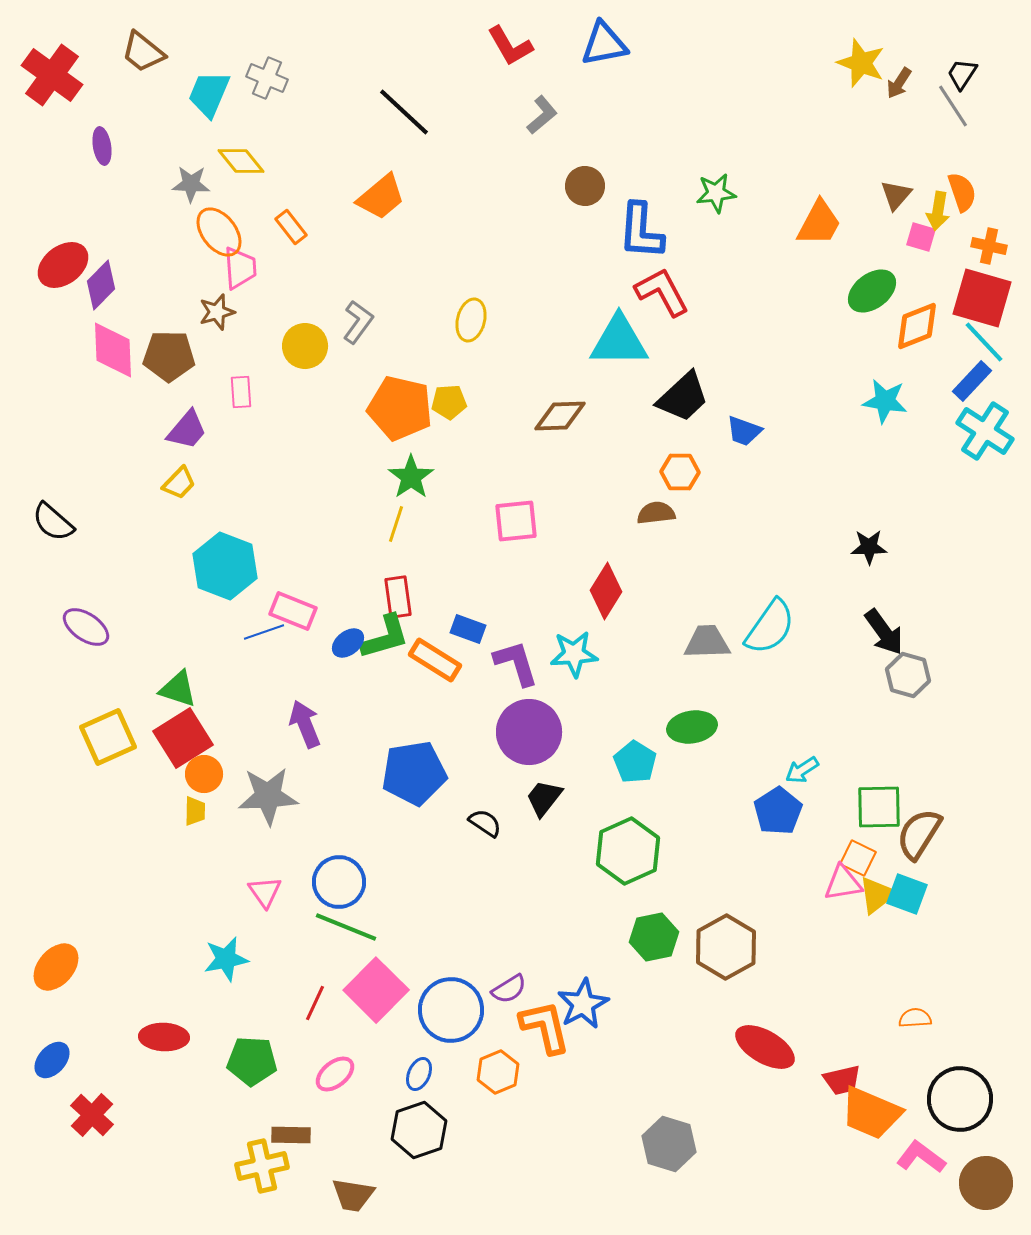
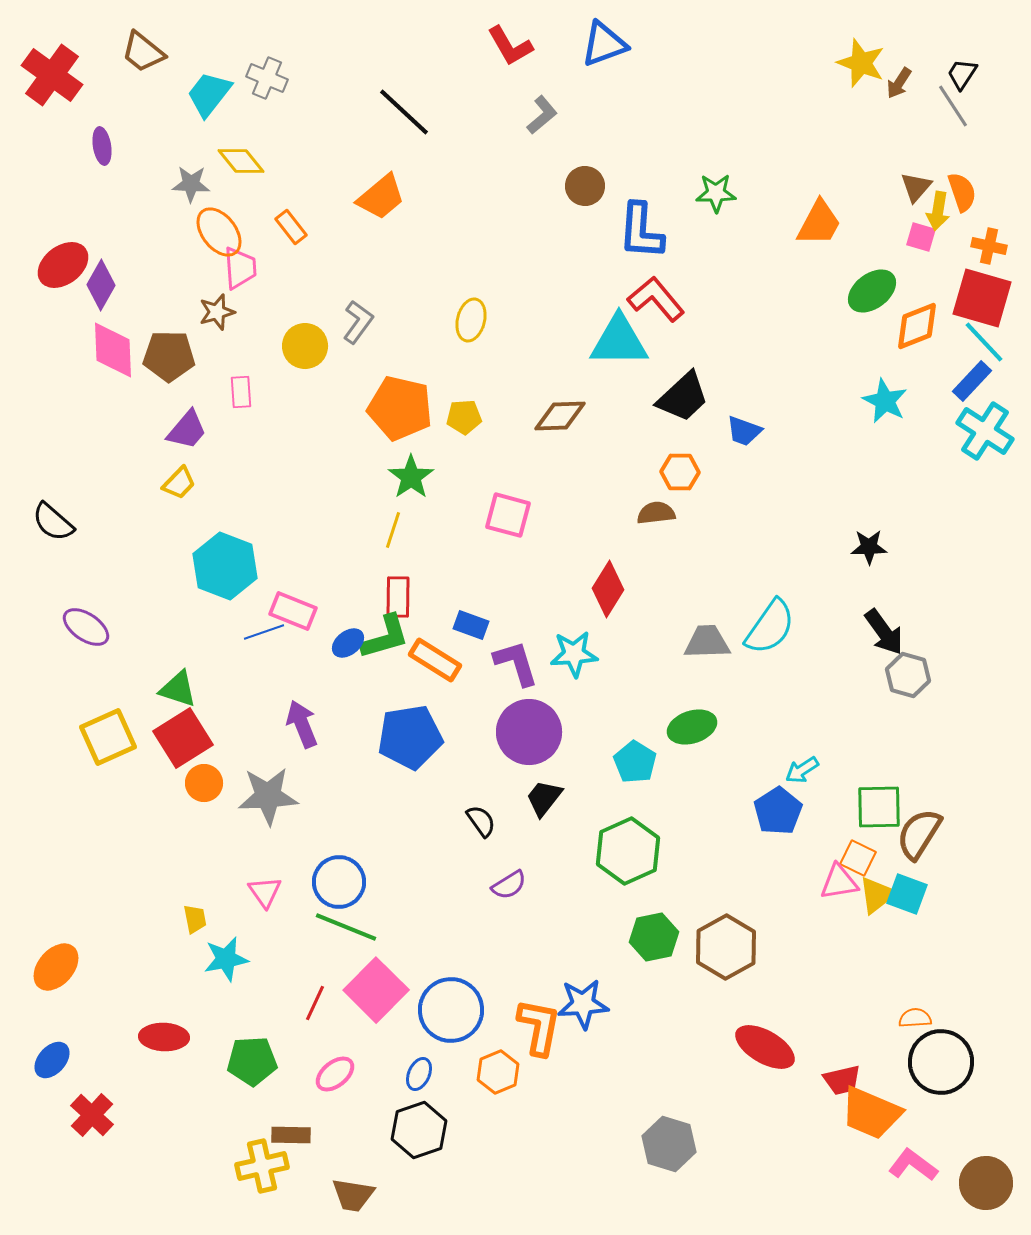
blue triangle at (604, 44): rotated 9 degrees counterclockwise
cyan trapezoid at (209, 94): rotated 15 degrees clockwise
green star at (716, 193): rotated 6 degrees clockwise
brown triangle at (896, 195): moved 20 px right, 8 px up
purple diamond at (101, 285): rotated 15 degrees counterclockwise
red L-shape at (662, 292): moved 6 px left, 7 px down; rotated 12 degrees counterclockwise
cyan star at (885, 401): rotated 18 degrees clockwise
yellow pentagon at (449, 402): moved 15 px right, 15 px down
pink square at (516, 521): moved 8 px left, 6 px up; rotated 21 degrees clockwise
yellow line at (396, 524): moved 3 px left, 6 px down
red diamond at (606, 591): moved 2 px right, 2 px up
red rectangle at (398, 597): rotated 9 degrees clockwise
blue rectangle at (468, 629): moved 3 px right, 4 px up
purple arrow at (305, 724): moved 3 px left
green ellipse at (692, 727): rotated 9 degrees counterclockwise
blue pentagon at (414, 773): moved 4 px left, 36 px up
orange circle at (204, 774): moved 9 px down
yellow trapezoid at (195, 811): moved 108 px down; rotated 12 degrees counterclockwise
black semicircle at (485, 823): moved 4 px left, 2 px up; rotated 20 degrees clockwise
pink triangle at (843, 883): moved 4 px left, 1 px up
purple semicircle at (509, 989): moved 104 px up
blue star at (583, 1004): rotated 24 degrees clockwise
orange L-shape at (545, 1027): moved 6 px left; rotated 24 degrees clockwise
green pentagon at (252, 1061): rotated 6 degrees counterclockwise
black circle at (960, 1099): moved 19 px left, 37 px up
pink L-shape at (921, 1157): moved 8 px left, 8 px down
